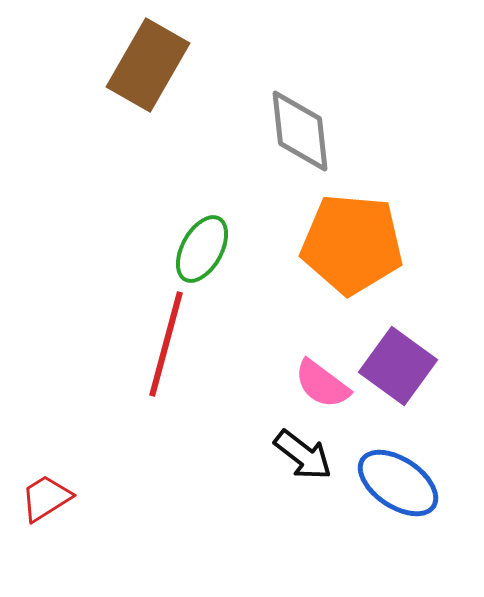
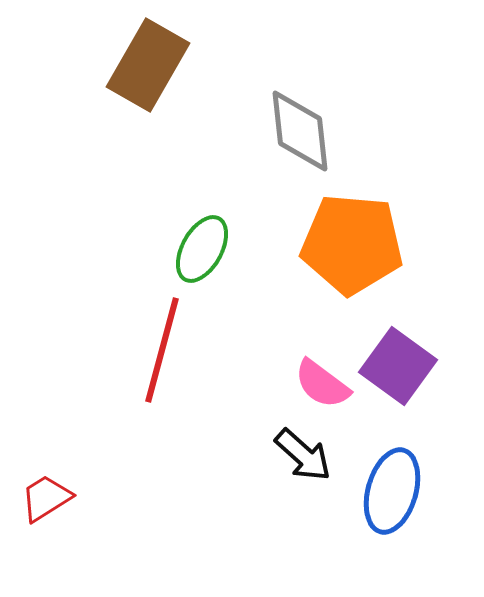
red line: moved 4 px left, 6 px down
black arrow: rotated 4 degrees clockwise
blue ellipse: moved 6 px left, 8 px down; rotated 72 degrees clockwise
